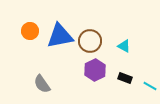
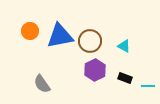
cyan line: moved 2 px left; rotated 32 degrees counterclockwise
